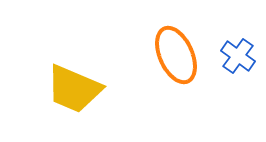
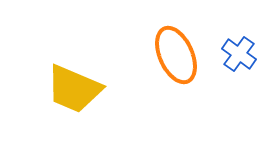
blue cross: moved 1 px right, 2 px up
